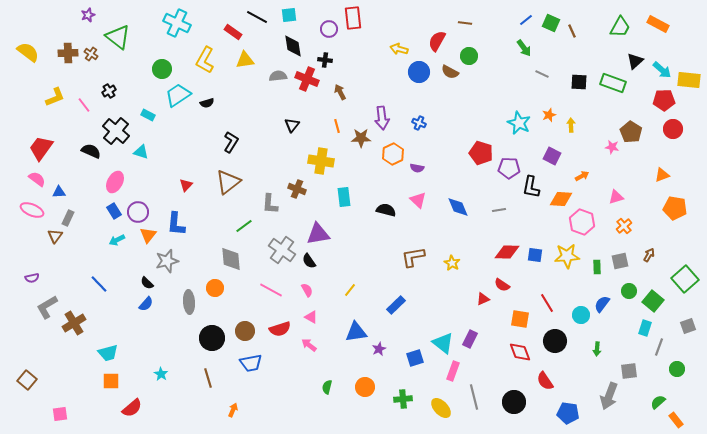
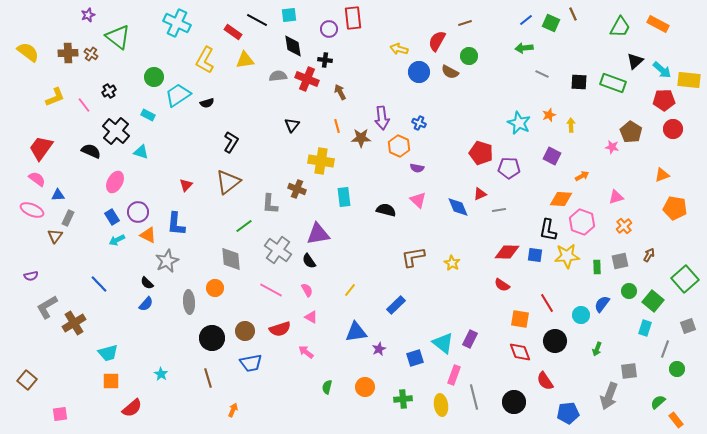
black line at (257, 17): moved 3 px down
brown line at (465, 23): rotated 24 degrees counterclockwise
brown line at (572, 31): moved 1 px right, 17 px up
green arrow at (524, 48): rotated 120 degrees clockwise
green circle at (162, 69): moved 8 px left, 8 px down
orange hexagon at (393, 154): moved 6 px right, 8 px up; rotated 10 degrees counterclockwise
black L-shape at (531, 187): moved 17 px right, 43 px down
blue triangle at (59, 192): moved 1 px left, 3 px down
blue rectangle at (114, 211): moved 2 px left, 6 px down
orange triangle at (148, 235): rotated 42 degrees counterclockwise
gray cross at (282, 250): moved 4 px left
gray star at (167, 261): rotated 10 degrees counterclockwise
purple semicircle at (32, 278): moved 1 px left, 2 px up
red triangle at (483, 299): moved 3 px left, 105 px up
pink arrow at (309, 345): moved 3 px left, 7 px down
gray line at (659, 347): moved 6 px right, 2 px down
green arrow at (597, 349): rotated 16 degrees clockwise
pink rectangle at (453, 371): moved 1 px right, 4 px down
yellow ellipse at (441, 408): moved 3 px up; rotated 35 degrees clockwise
blue pentagon at (568, 413): rotated 15 degrees counterclockwise
